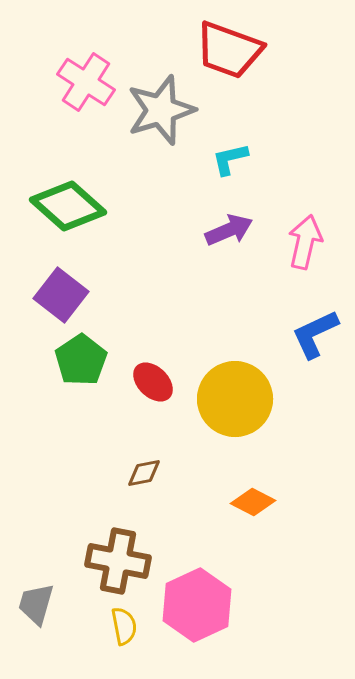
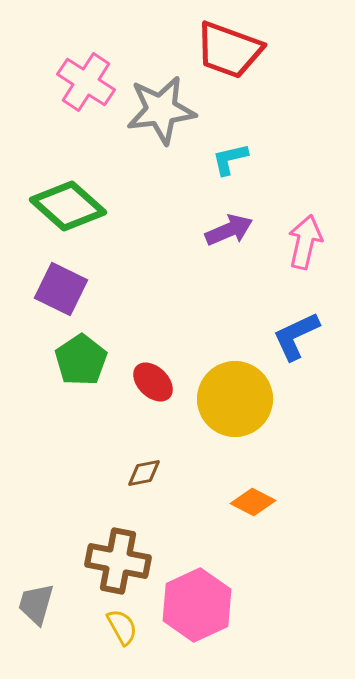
gray star: rotated 10 degrees clockwise
purple square: moved 6 px up; rotated 12 degrees counterclockwise
blue L-shape: moved 19 px left, 2 px down
yellow semicircle: moved 2 px left, 1 px down; rotated 18 degrees counterclockwise
